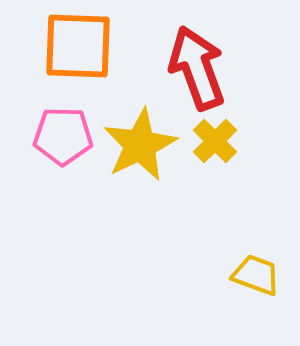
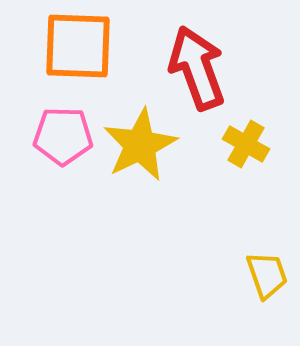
yellow cross: moved 31 px right, 3 px down; rotated 15 degrees counterclockwise
yellow trapezoid: moved 11 px right; rotated 51 degrees clockwise
